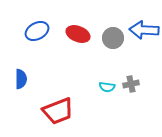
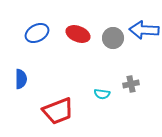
blue ellipse: moved 2 px down
cyan semicircle: moved 5 px left, 7 px down
